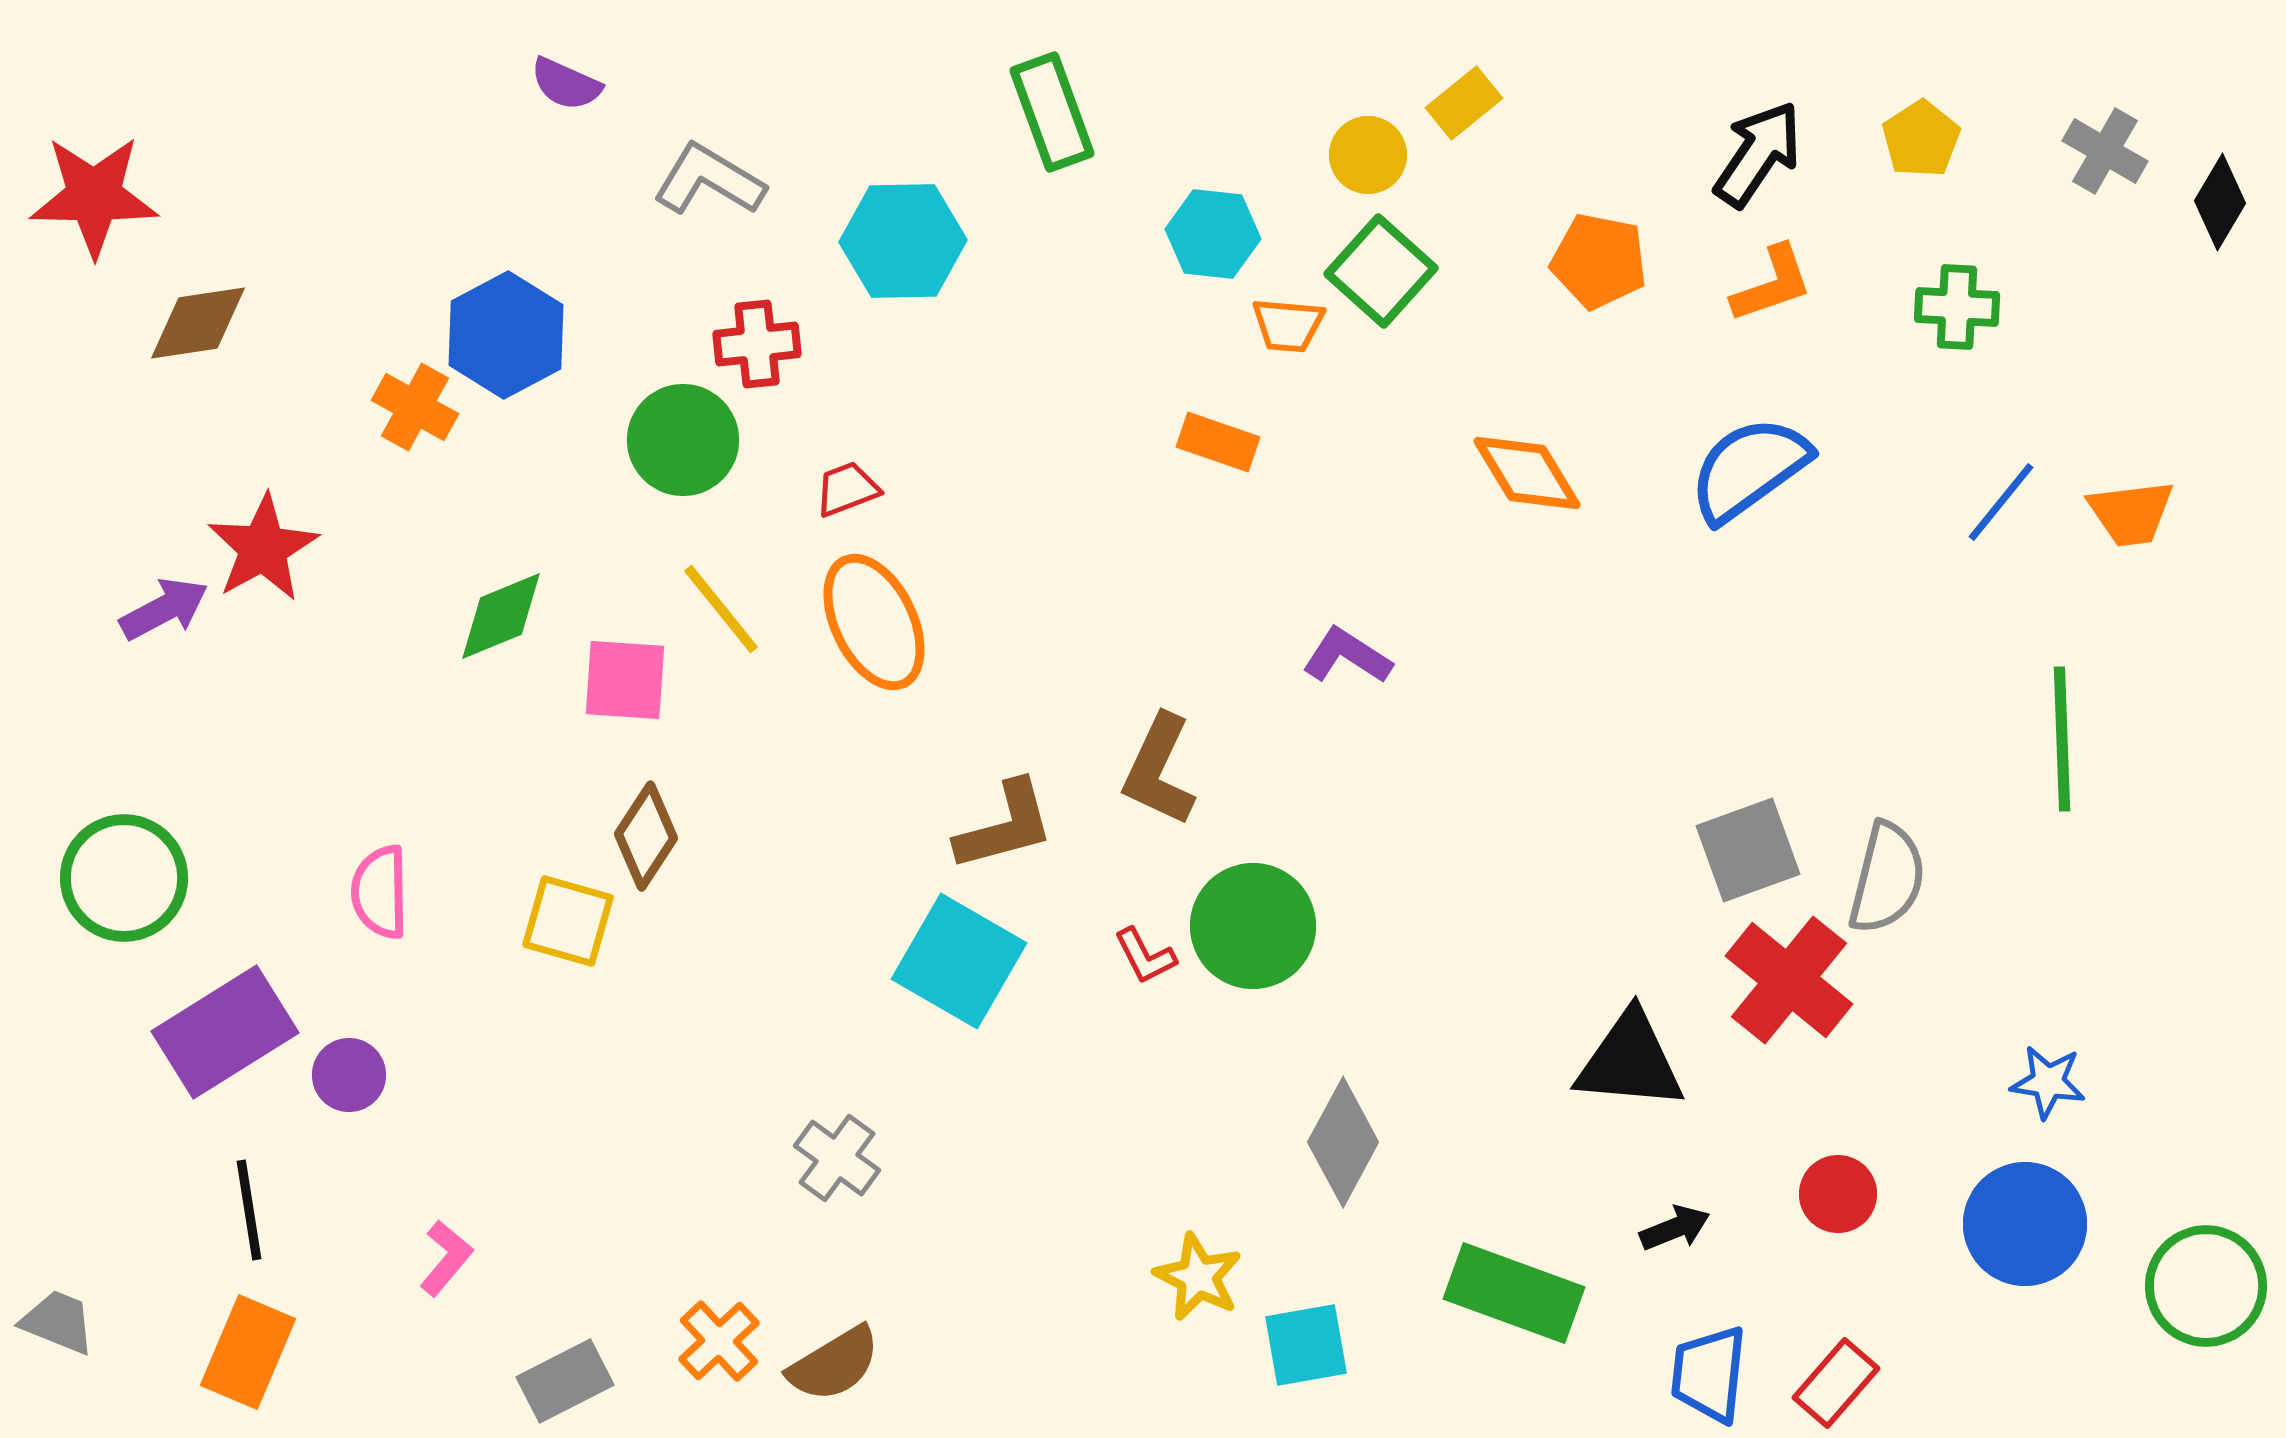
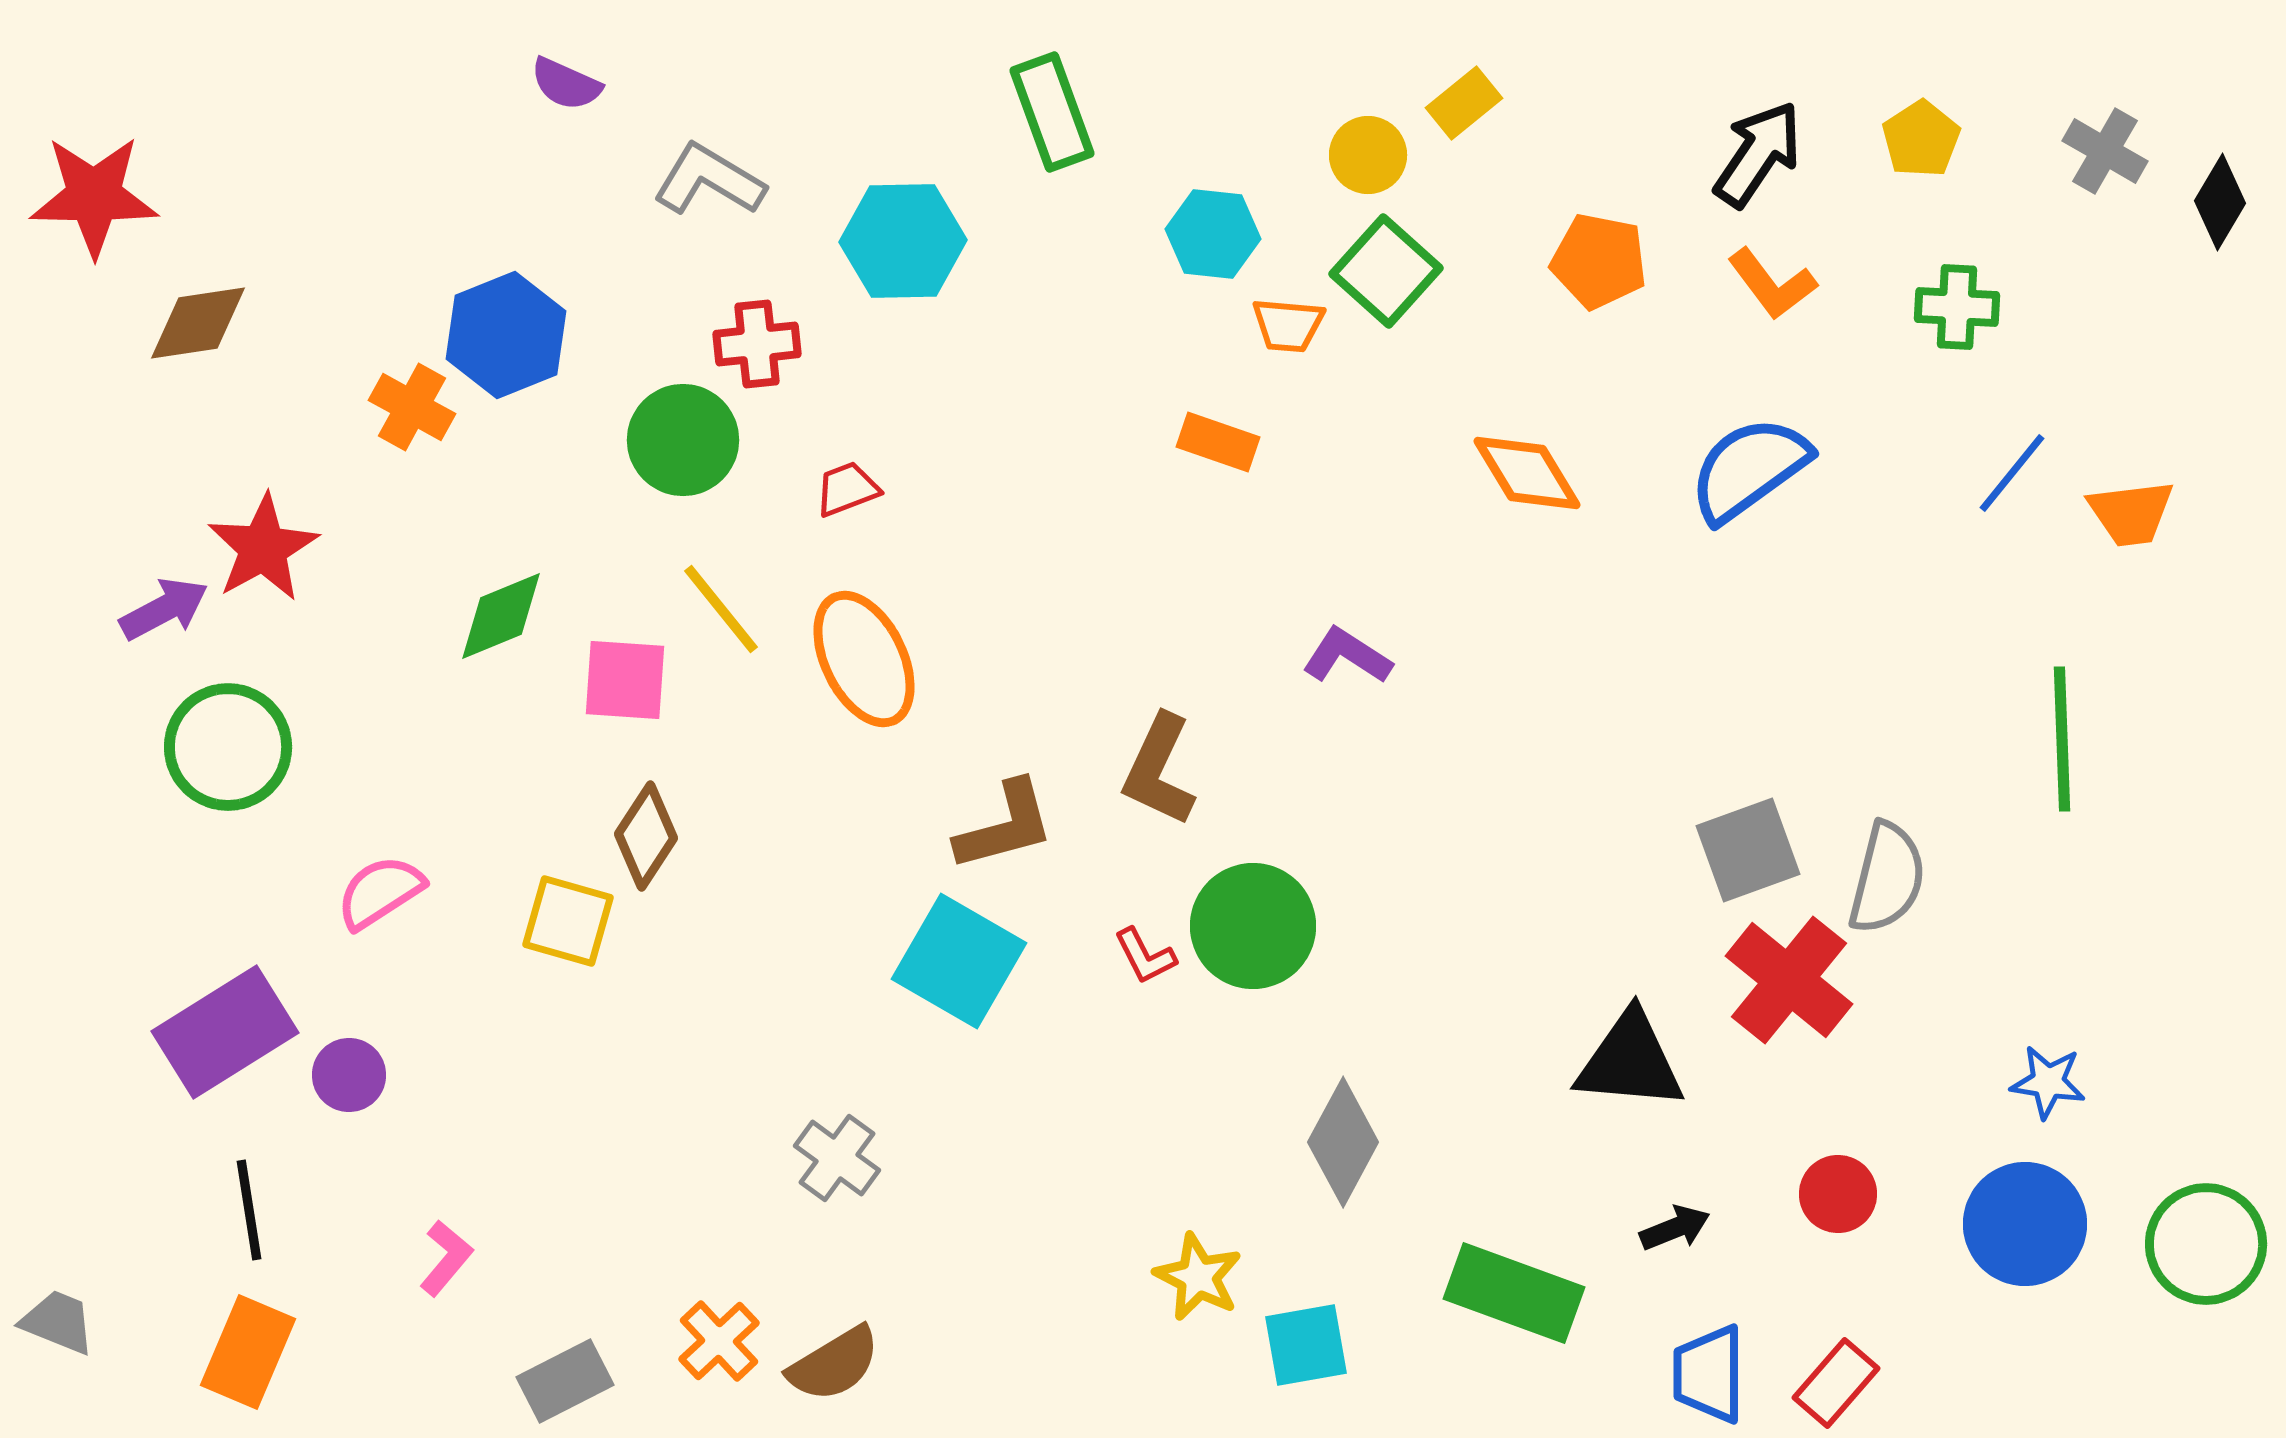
green square at (1381, 271): moved 5 px right
orange L-shape at (1772, 284): rotated 72 degrees clockwise
blue hexagon at (506, 335): rotated 6 degrees clockwise
orange cross at (415, 407): moved 3 px left
blue line at (2001, 502): moved 11 px right, 29 px up
orange ellipse at (874, 622): moved 10 px left, 37 px down
green circle at (124, 878): moved 104 px right, 131 px up
pink semicircle at (380, 892): rotated 58 degrees clockwise
green circle at (2206, 1286): moved 42 px up
blue trapezoid at (1709, 1374): rotated 6 degrees counterclockwise
